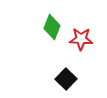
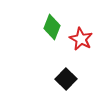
red star: rotated 25 degrees clockwise
